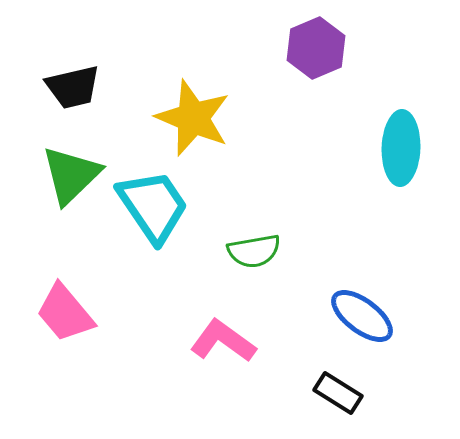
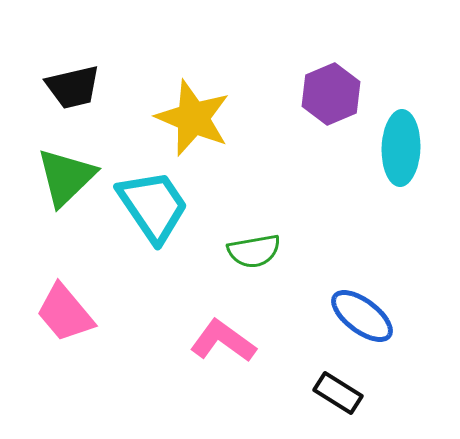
purple hexagon: moved 15 px right, 46 px down
green triangle: moved 5 px left, 2 px down
